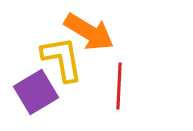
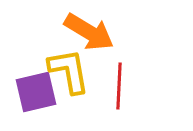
yellow L-shape: moved 7 px right, 12 px down
purple square: rotated 18 degrees clockwise
